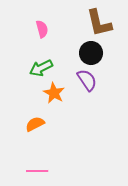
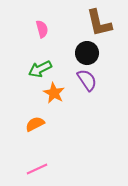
black circle: moved 4 px left
green arrow: moved 1 px left, 1 px down
pink line: moved 2 px up; rotated 25 degrees counterclockwise
